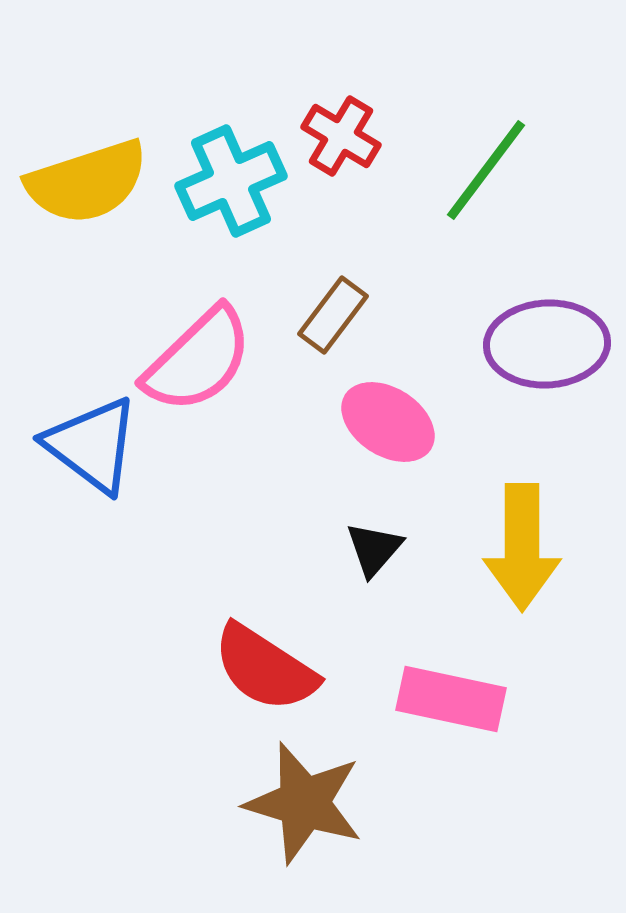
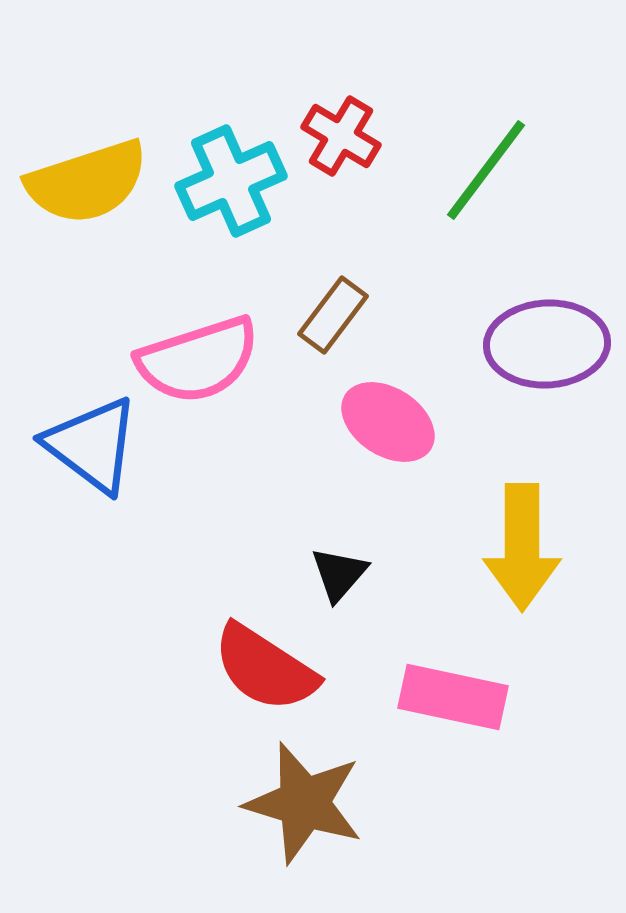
pink semicircle: rotated 26 degrees clockwise
black triangle: moved 35 px left, 25 px down
pink rectangle: moved 2 px right, 2 px up
